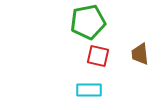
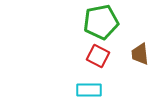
green pentagon: moved 13 px right
red square: rotated 15 degrees clockwise
